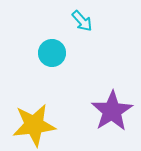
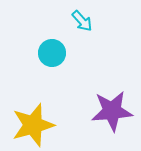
purple star: rotated 27 degrees clockwise
yellow star: moved 1 px left; rotated 9 degrees counterclockwise
